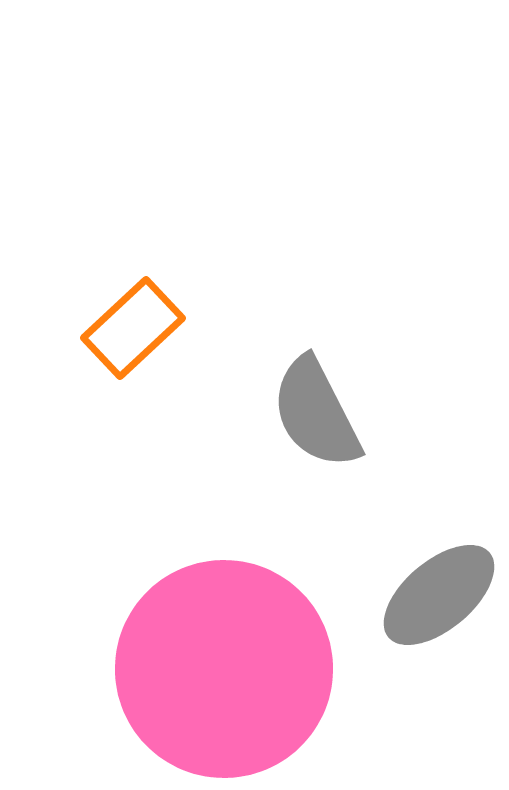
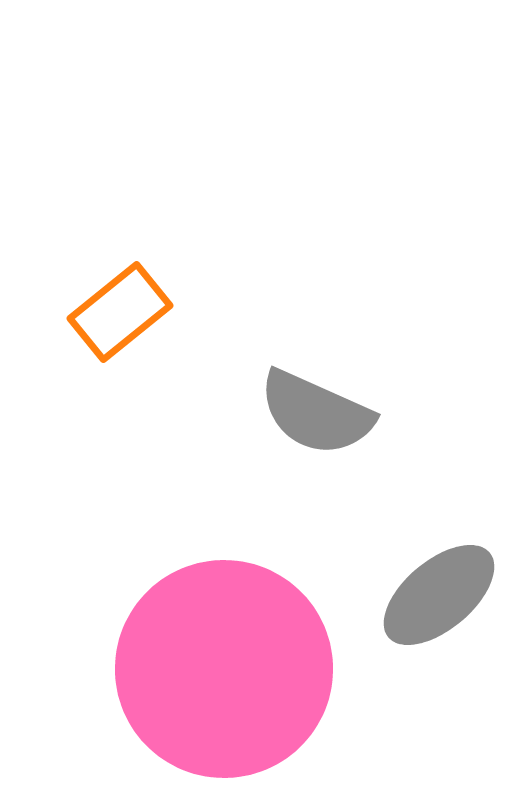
orange rectangle: moved 13 px left, 16 px up; rotated 4 degrees clockwise
gray semicircle: rotated 39 degrees counterclockwise
